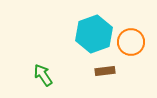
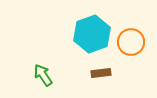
cyan hexagon: moved 2 px left
brown rectangle: moved 4 px left, 2 px down
